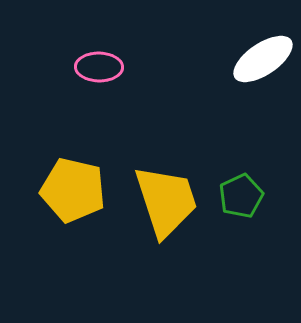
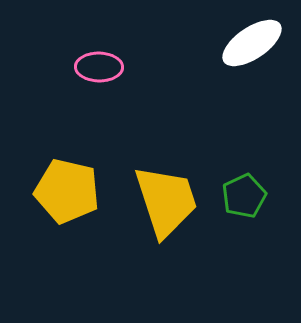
white ellipse: moved 11 px left, 16 px up
yellow pentagon: moved 6 px left, 1 px down
green pentagon: moved 3 px right
